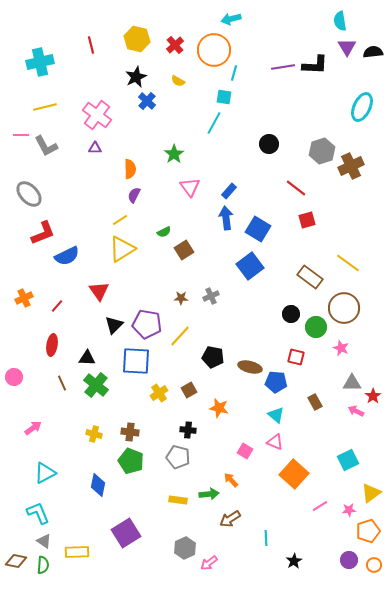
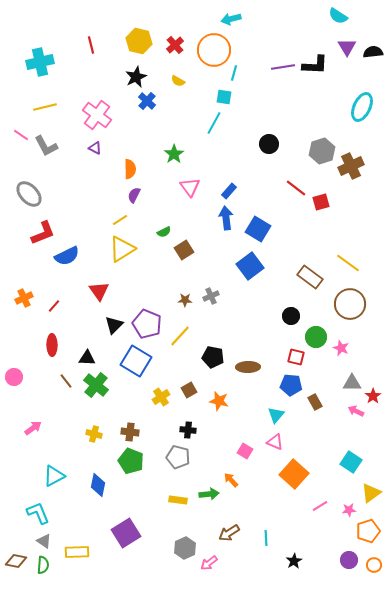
cyan semicircle at (340, 21): moved 2 px left, 5 px up; rotated 48 degrees counterclockwise
yellow hexagon at (137, 39): moved 2 px right, 2 px down
pink line at (21, 135): rotated 35 degrees clockwise
purple triangle at (95, 148): rotated 24 degrees clockwise
red square at (307, 220): moved 14 px right, 18 px up
brown star at (181, 298): moved 4 px right, 2 px down
red line at (57, 306): moved 3 px left
brown circle at (344, 308): moved 6 px right, 4 px up
black circle at (291, 314): moved 2 px down
purple pentagon at (147, 324): rotated 12 degrees clockwise
green circle at (316, 327): moved 10 px down
red ellipse at (52, 345): rotated 10 degrees counterclockwise
blue square at (136, 361): rotated 28 degrees clockwise
brown ellipse at (250, 367): moved 2 px left; rotated 15 degrees counterclockwise
blue pentagon at (276, 382): moved 15 px right, 3 px down
brown line at (62, 383): moved 4 px right, 2 px up; rotated 14 degrees counterclockwise
yellow cross at (159, 393): moved 2 px right, 4 px down
orange star at (219, 408): moved 7 px up
cyan triangle at (276, 415): rotated 30 degrees clockwise
cyan square at (348, 460): moved 3 px right, 2 px down; rotated 30 degrees counterclockwise
cyan triangle at (45, 473): moved 9 px right, 3 px down
brown arrow at (230, 519): moved 1 px left, 14 px down
